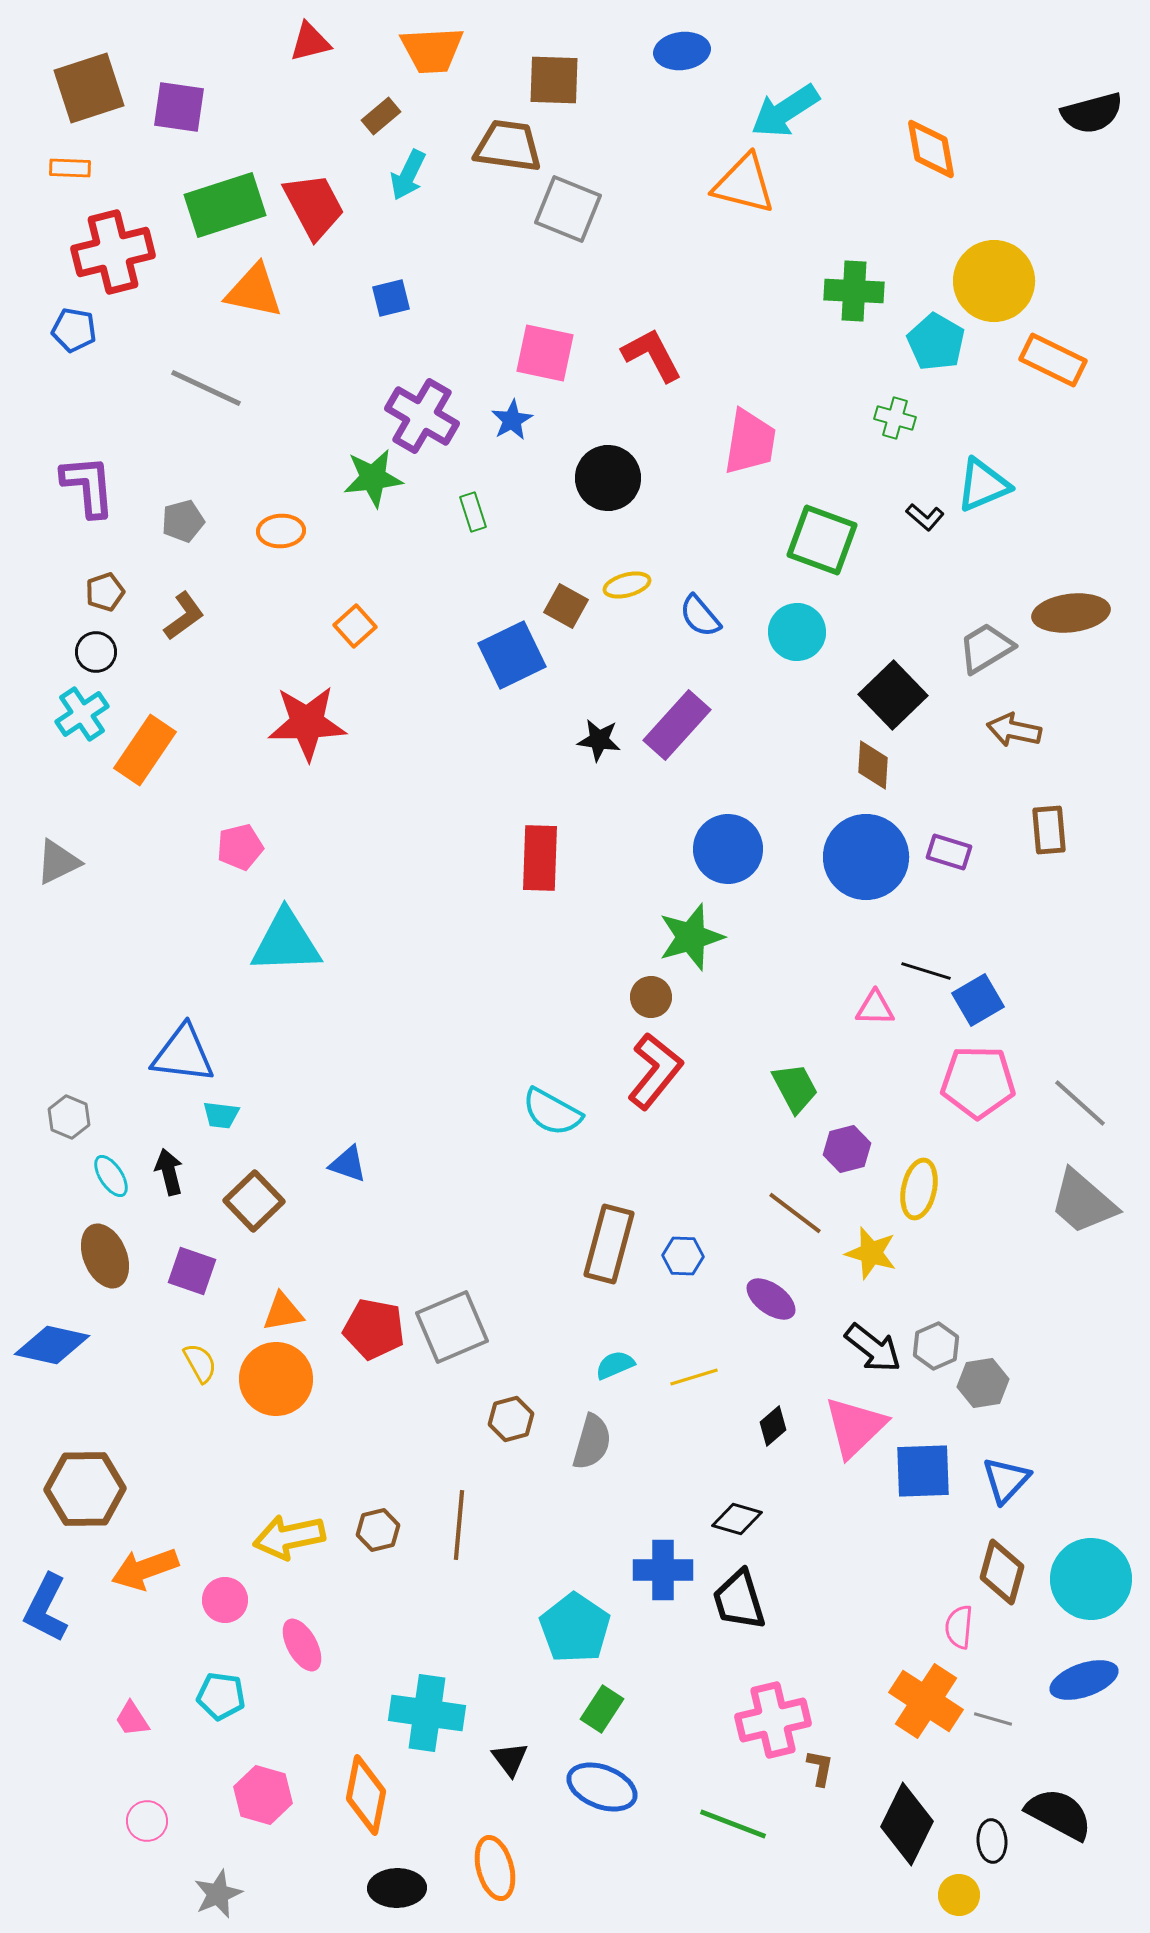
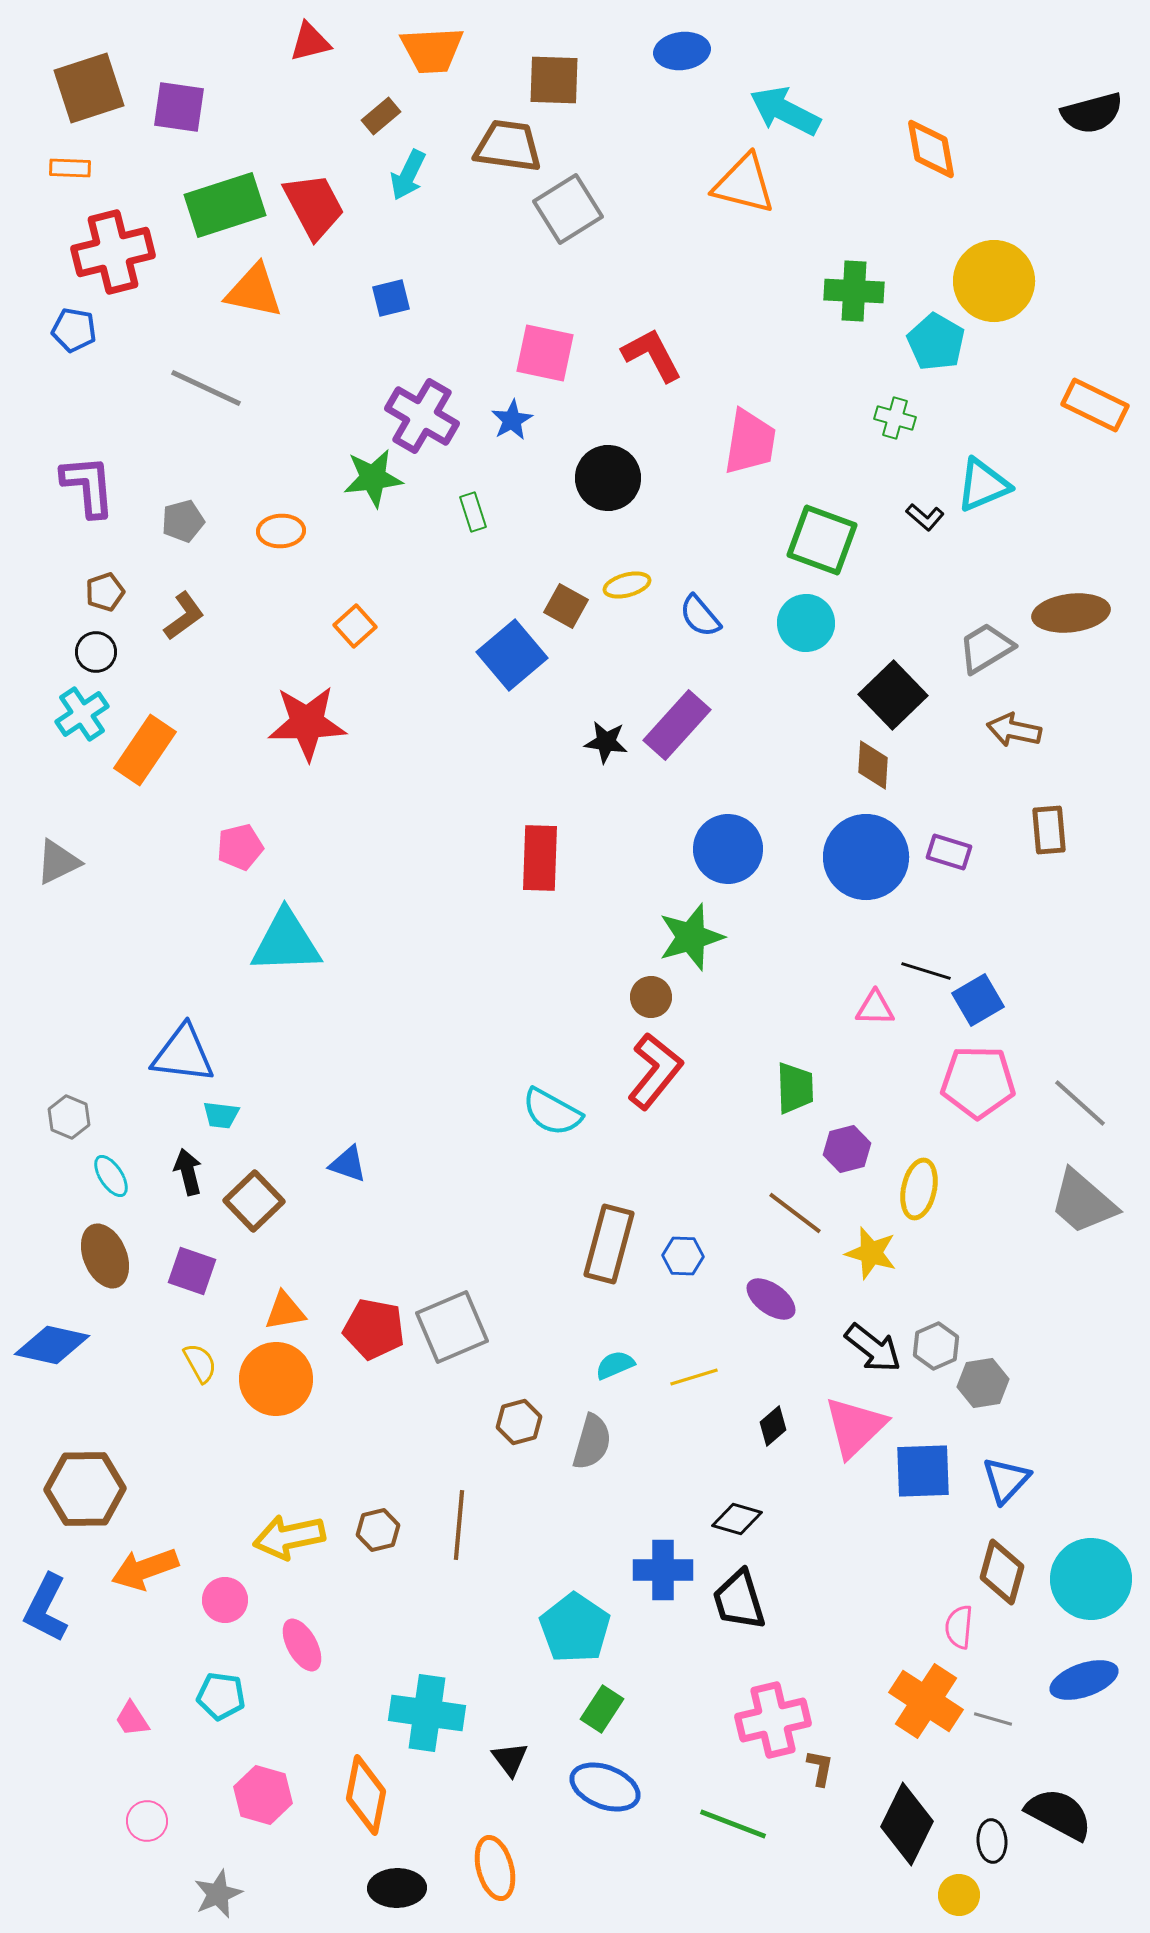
cyan arrow at (785, 111): rotated 60 degrees clockwise
gray square at (568, 209): rotated 36 degrees clockwise
orange rectangle at (1053, 360): moved 42 px right, 45 px down
cyan circle at (797, 632): moved 9 px right, 9 px up
blue square at (512, 655): rotated 14 degrees counterclockwise
black star at (599, 740): moved 7 px right, 2 px down
green trapezoid at (795, 1088): rotated 26 degrees clockwise
black arrow at (169, 1172): moved 19 px right
orange triangle at (283, 1312): moved 2 px right, 1 px up
brown hexagon at (511, 1419): moved 8 px right, 3 px down
blue ellipse at (602, 1787): moved 3 px right
